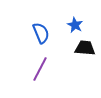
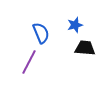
blue star: rotated 28 degrees clockwise
purple line: moved 11 px left, 7 px up
